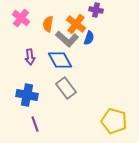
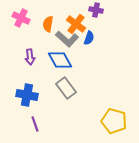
pink cross: rotated 12 degrees counterclockwise
